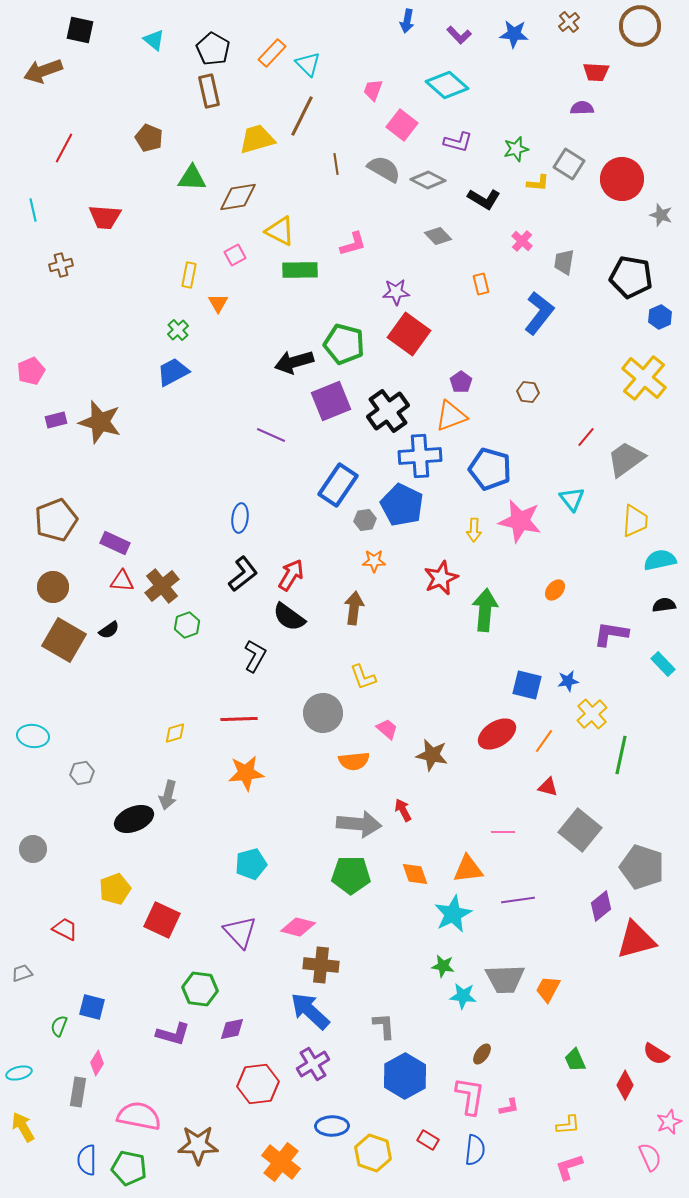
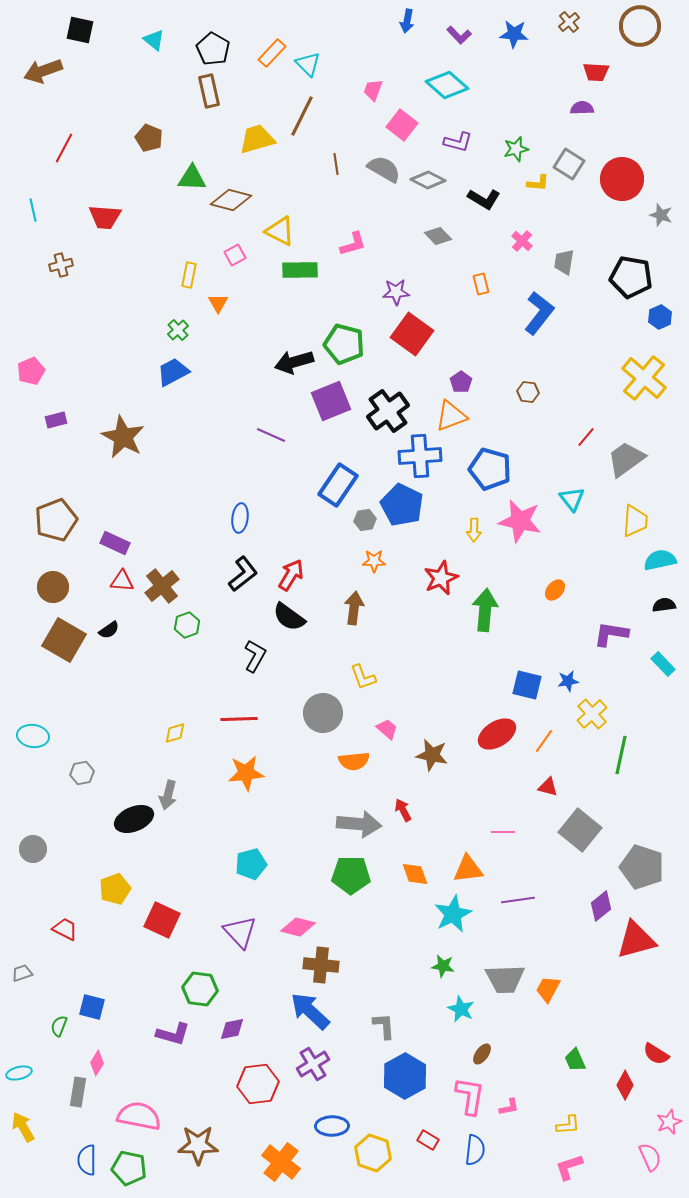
brown diamond at (238, 197): moved 7 px left, 3 px down; rotated 24 degrees clockwise
red square at (409, 334): moved 3 px right
brown star at (100, 422): moved 23 px right, 15 px down; rotated 12 degrees clockwise
cyan star at (463, 996): moved 2 px left, 13 px down; rotated 20 degrees clockwise
